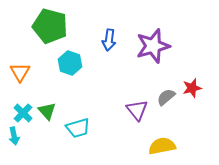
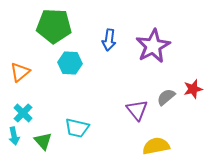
green pentagon: moved 4 px right; rotated 12 degrees counterclockwise
purple star: rotated 12 degrees counterclockwise
cyan hexagon: rotated 15 degrees counterclockwise
orange triangle: rotated 20 degrees clockwise
red star: moved 1 px right, 1 px down
green triangle: moved 4 px left, 30 px down
cyan trapezoid: moved 1 px left; rotated 30 degrees clockwise
yellow semicircle: moved 6 px left
